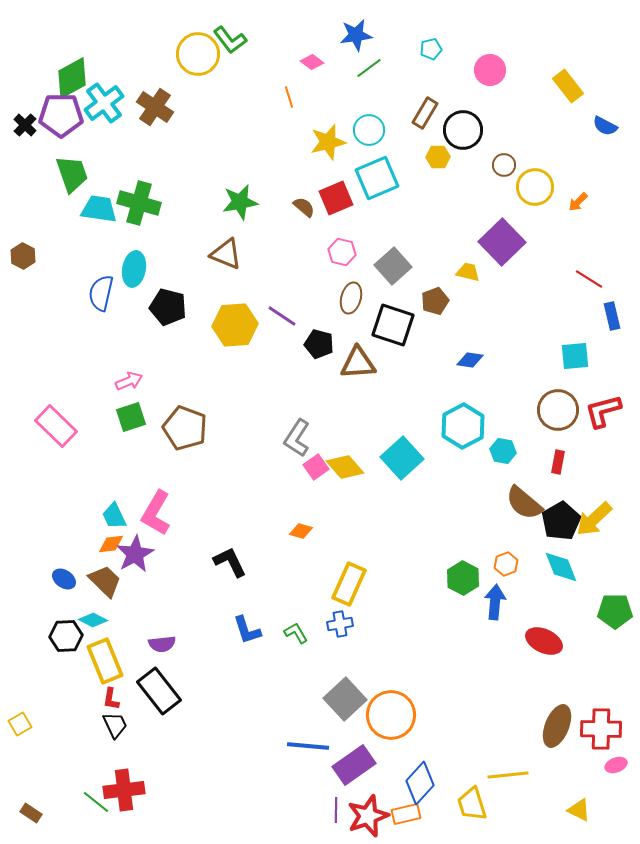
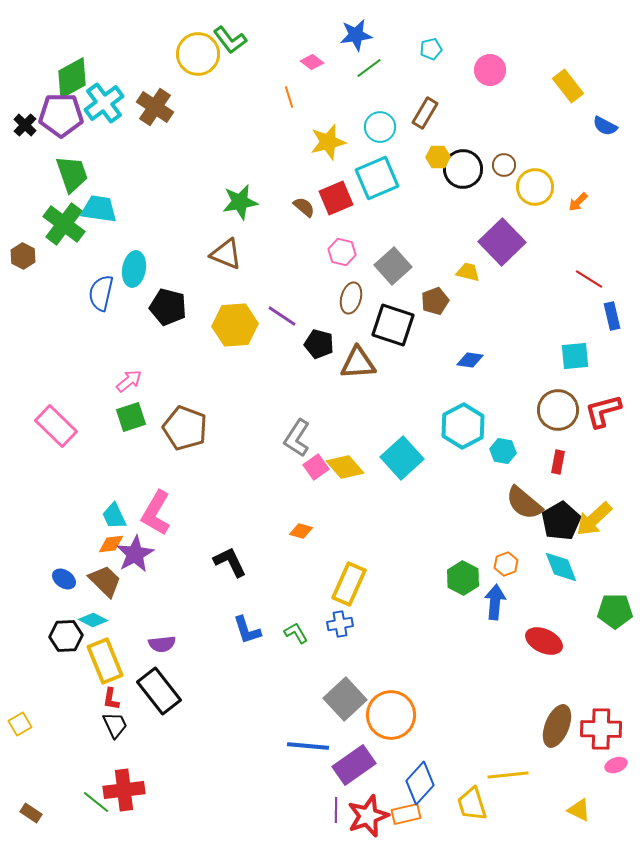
cyan circle at (369, 130): moved 11 px right, 3 px up
black circle at (463, 130): moved 39 px down
green cross at (139, 203): moved 75 px left, 21 px down; rotated 21 degrees clockwise
pink arrow at (129, 381): rotated 16 degrees counterclockwise
